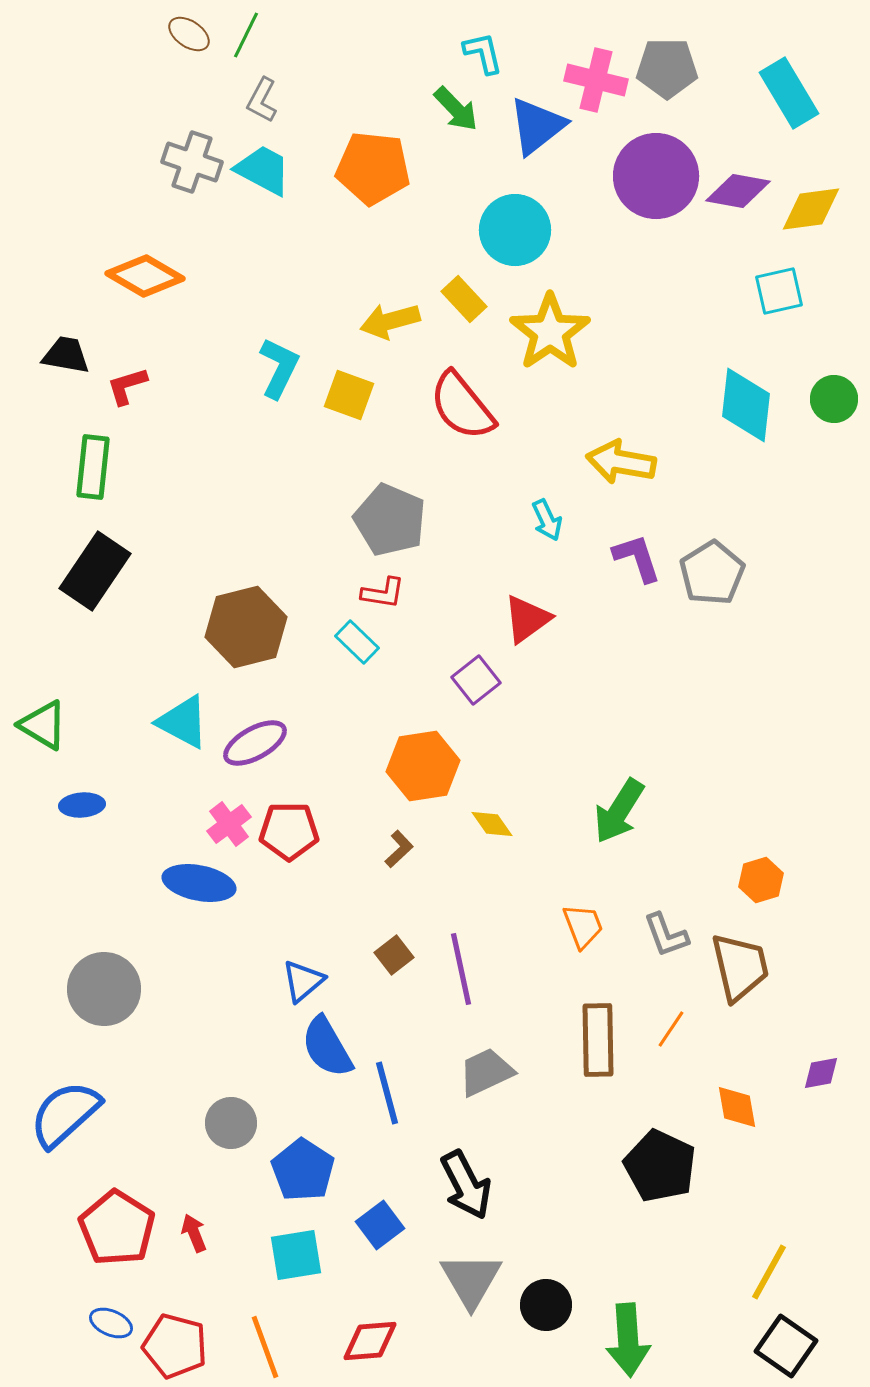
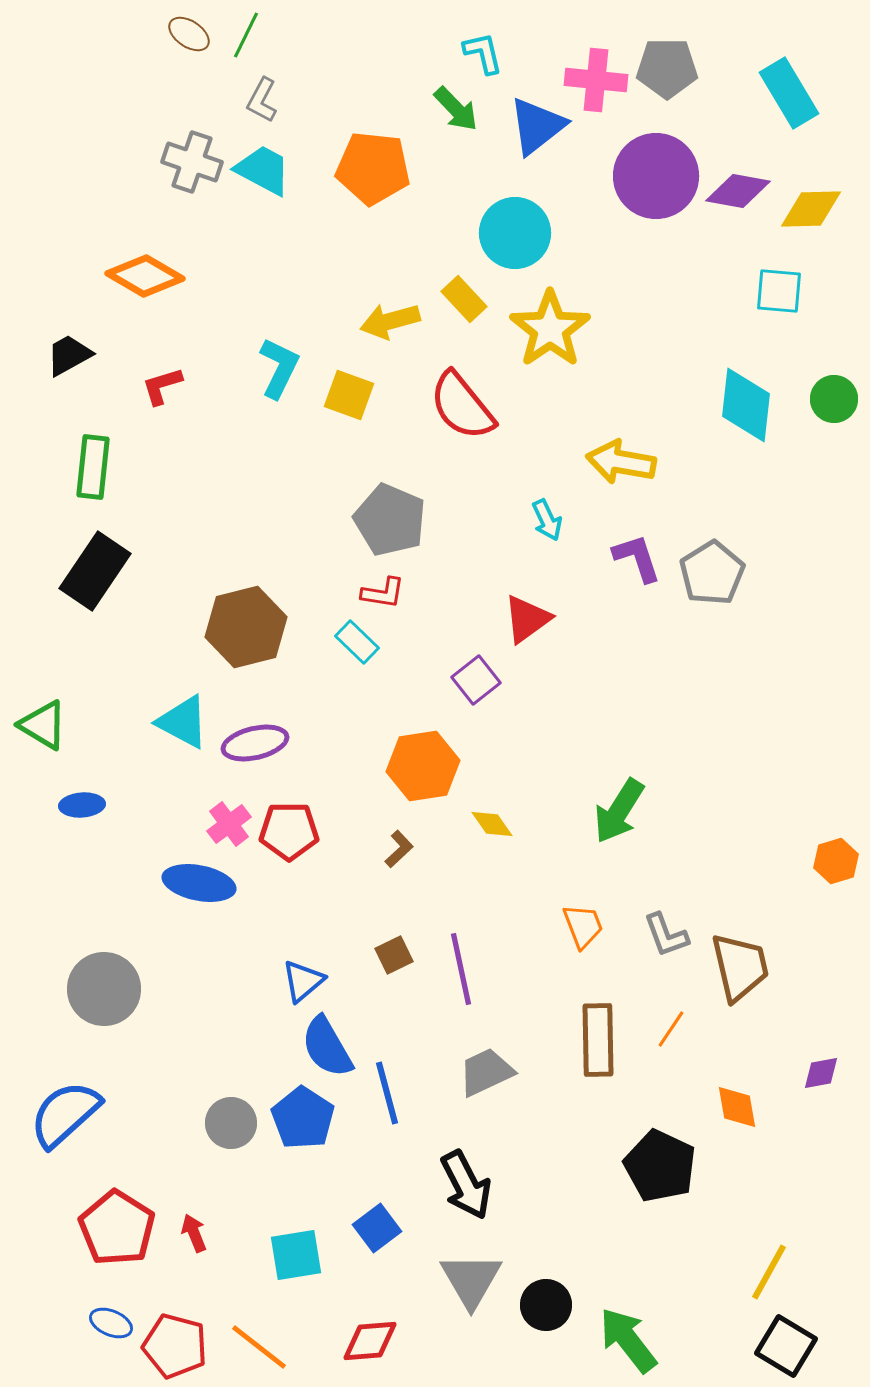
pink cross at (596, 80): rotated 8 degrees counterclockwise
yellow diamond at (811, 209): rotated 6 degrees clockwise
cyan circle at (515, 230): moved 3 px down
cyan square at (779, 291): rotated 18 degrees clockwise
yellow star at (550, 332): moved 3 px up
black trapezoid at (66, 355): moved 3 px right; rotated 39 degrees counterclockwise
red L-shape at (127, 386): moved 35 px right
purple ellipse at (255, 743): rotated 16 degrees clockwise
orange hexagon at (761, 880): moved 75 px right, 19 px up
brown square at (394, 955): rotated 12 degrees clockwise
blue pentagon at (303, 1170): moved 52 px up
blue square at (380, 1225): moved 3 px left, 3 px down
green arrow at (628, 1340): rotated 146 degrees clockwise
black square at (786, 1346): rotated 4 degrees counterclockwise
orange line at (265, 1347): moved 6 px left; rotated 32 degrees counterclockwise
